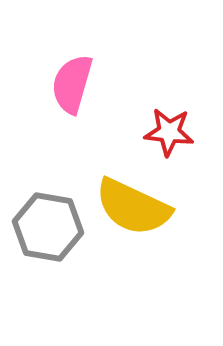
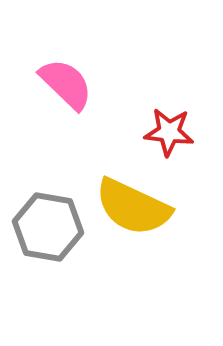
pink semicircle: moved 6 px left; rotated 118 degrees clockwise
